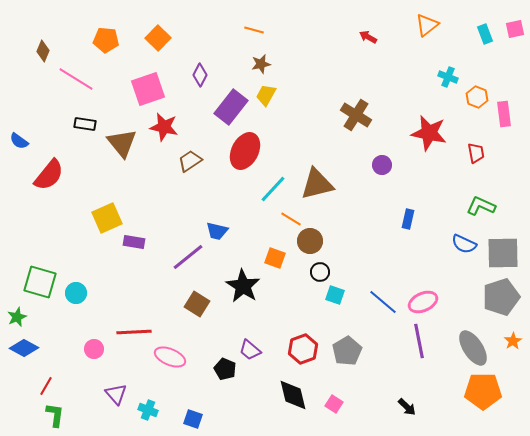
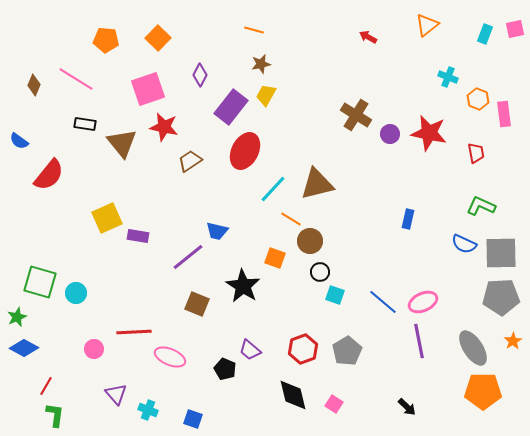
cyan rectangle at (485, 34): rotated 42 degrees clockwise
brown diamond at (43, 51): moved 9 px left, 34 px down
orange hexagon at (477, 97): moved 1 px right, 2 px down
purple circle at (382, 165): moved 8 px right, 31 px up
purple rectangle at (134, 242): moved 4 px right, 6 px up
gray square at (503, 253): moved 2 px left
gray pentagon at (501, 297): rotated 15 degrees clockwise
brown square at (197, 304): rotated 10 degrees counterclockwise
